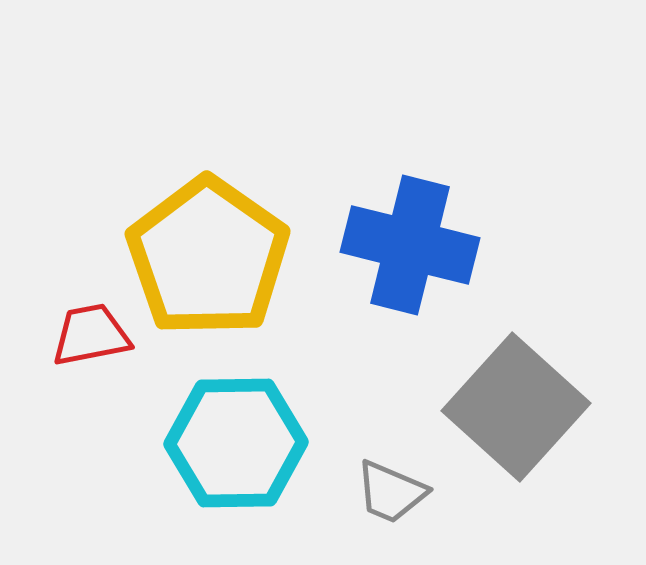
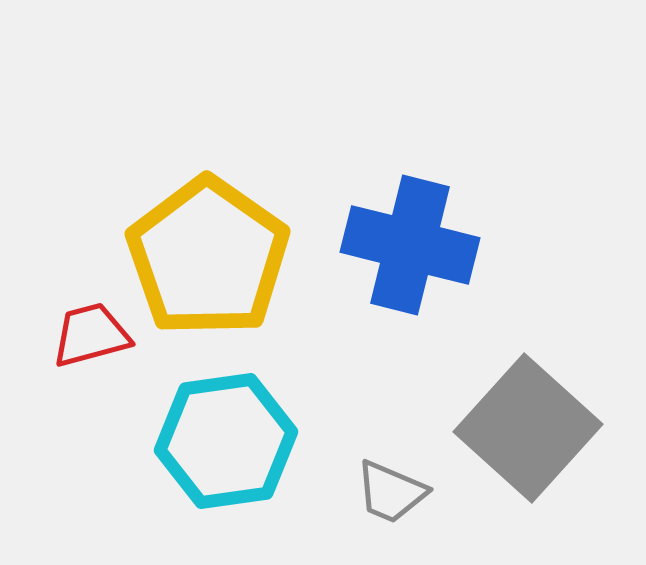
red trapezoid: rotated 4 degrees counterclockwise
gray square: moved 12 px right, 21 px down
cyan hexagon: moved 10 px left, 2 px up; rotated 7 degrees counterclockwise
